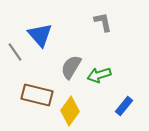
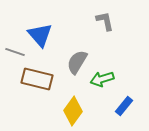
gray L-shape: moved 2 px right, 1 px up
gray line: rotated 36 degrees counterclockwise
gray semicircle: moved 6 px right, 5 px up
green arrow: moved 3 px right, 4 px down
brown rectangle: moved 16 px up
yellow diamond: moved 3 px right
